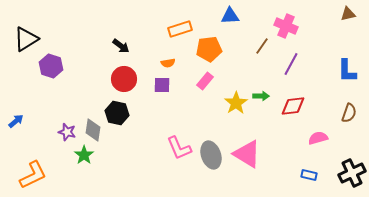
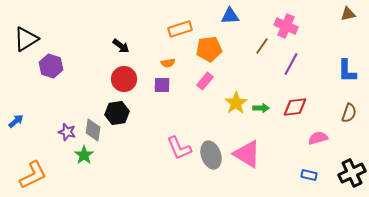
green arrow: moved 12 px down
red diamond: moved 2 px right, 1 px down
black hexagon: rotated 20 degrees counterclockwise
